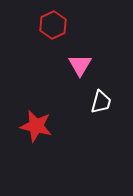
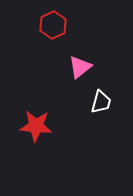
pink triangle: moved 2 px down; rotated 20 degrees clockwise
red star: rotated 8 degrees counterclockwise
